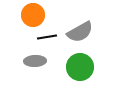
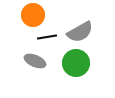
gray ellipse: rotated 25 degrees clockwise
green circle: moved 4 px left, 4 px up
